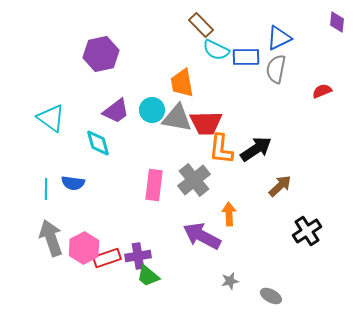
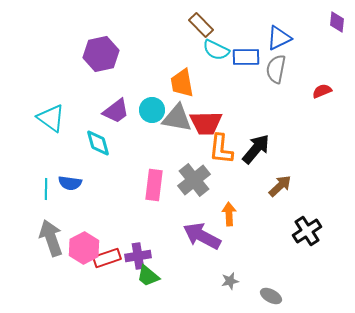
black arrow: rotated 16 degrees counterclockwise
blue semicircle: moved 3 px left
